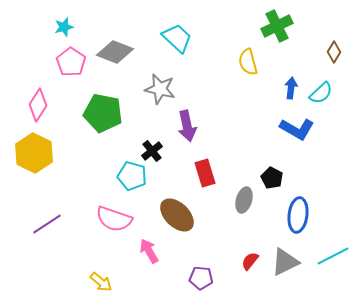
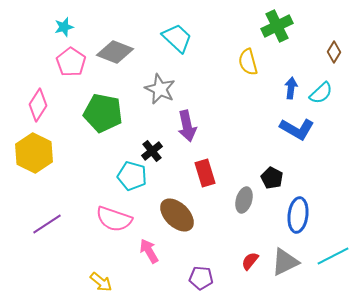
gray star: rotated 12 degrees clockwise
